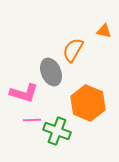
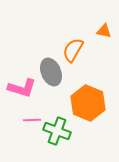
pink L-shape: moved 2 px left, 5 px up
